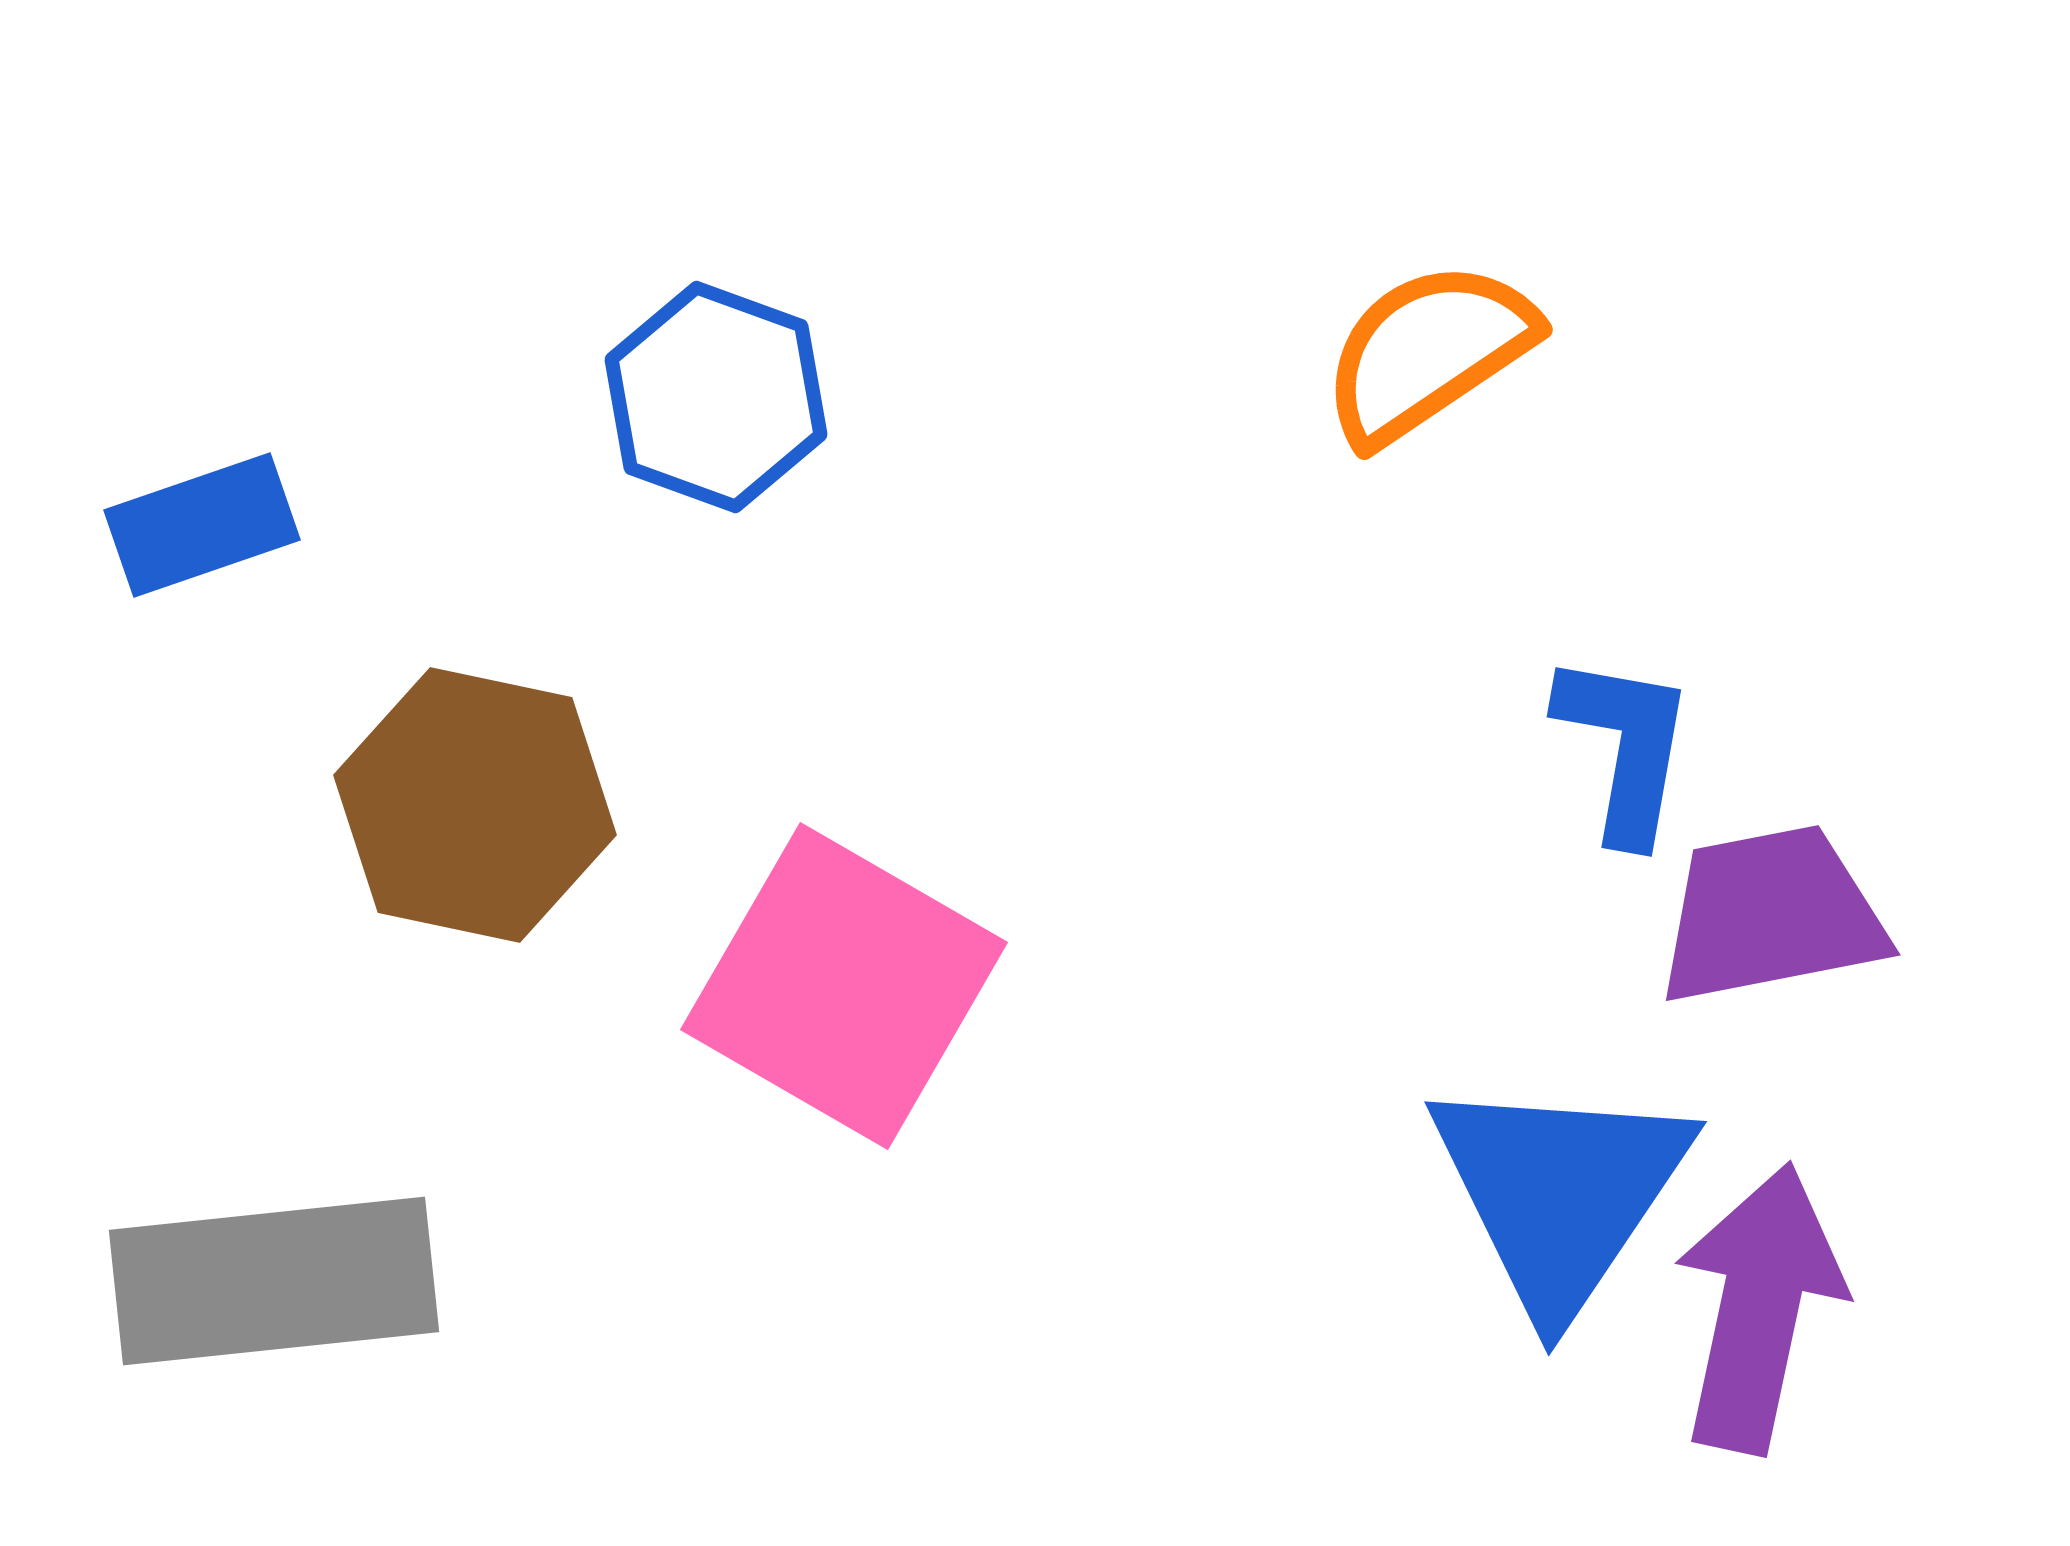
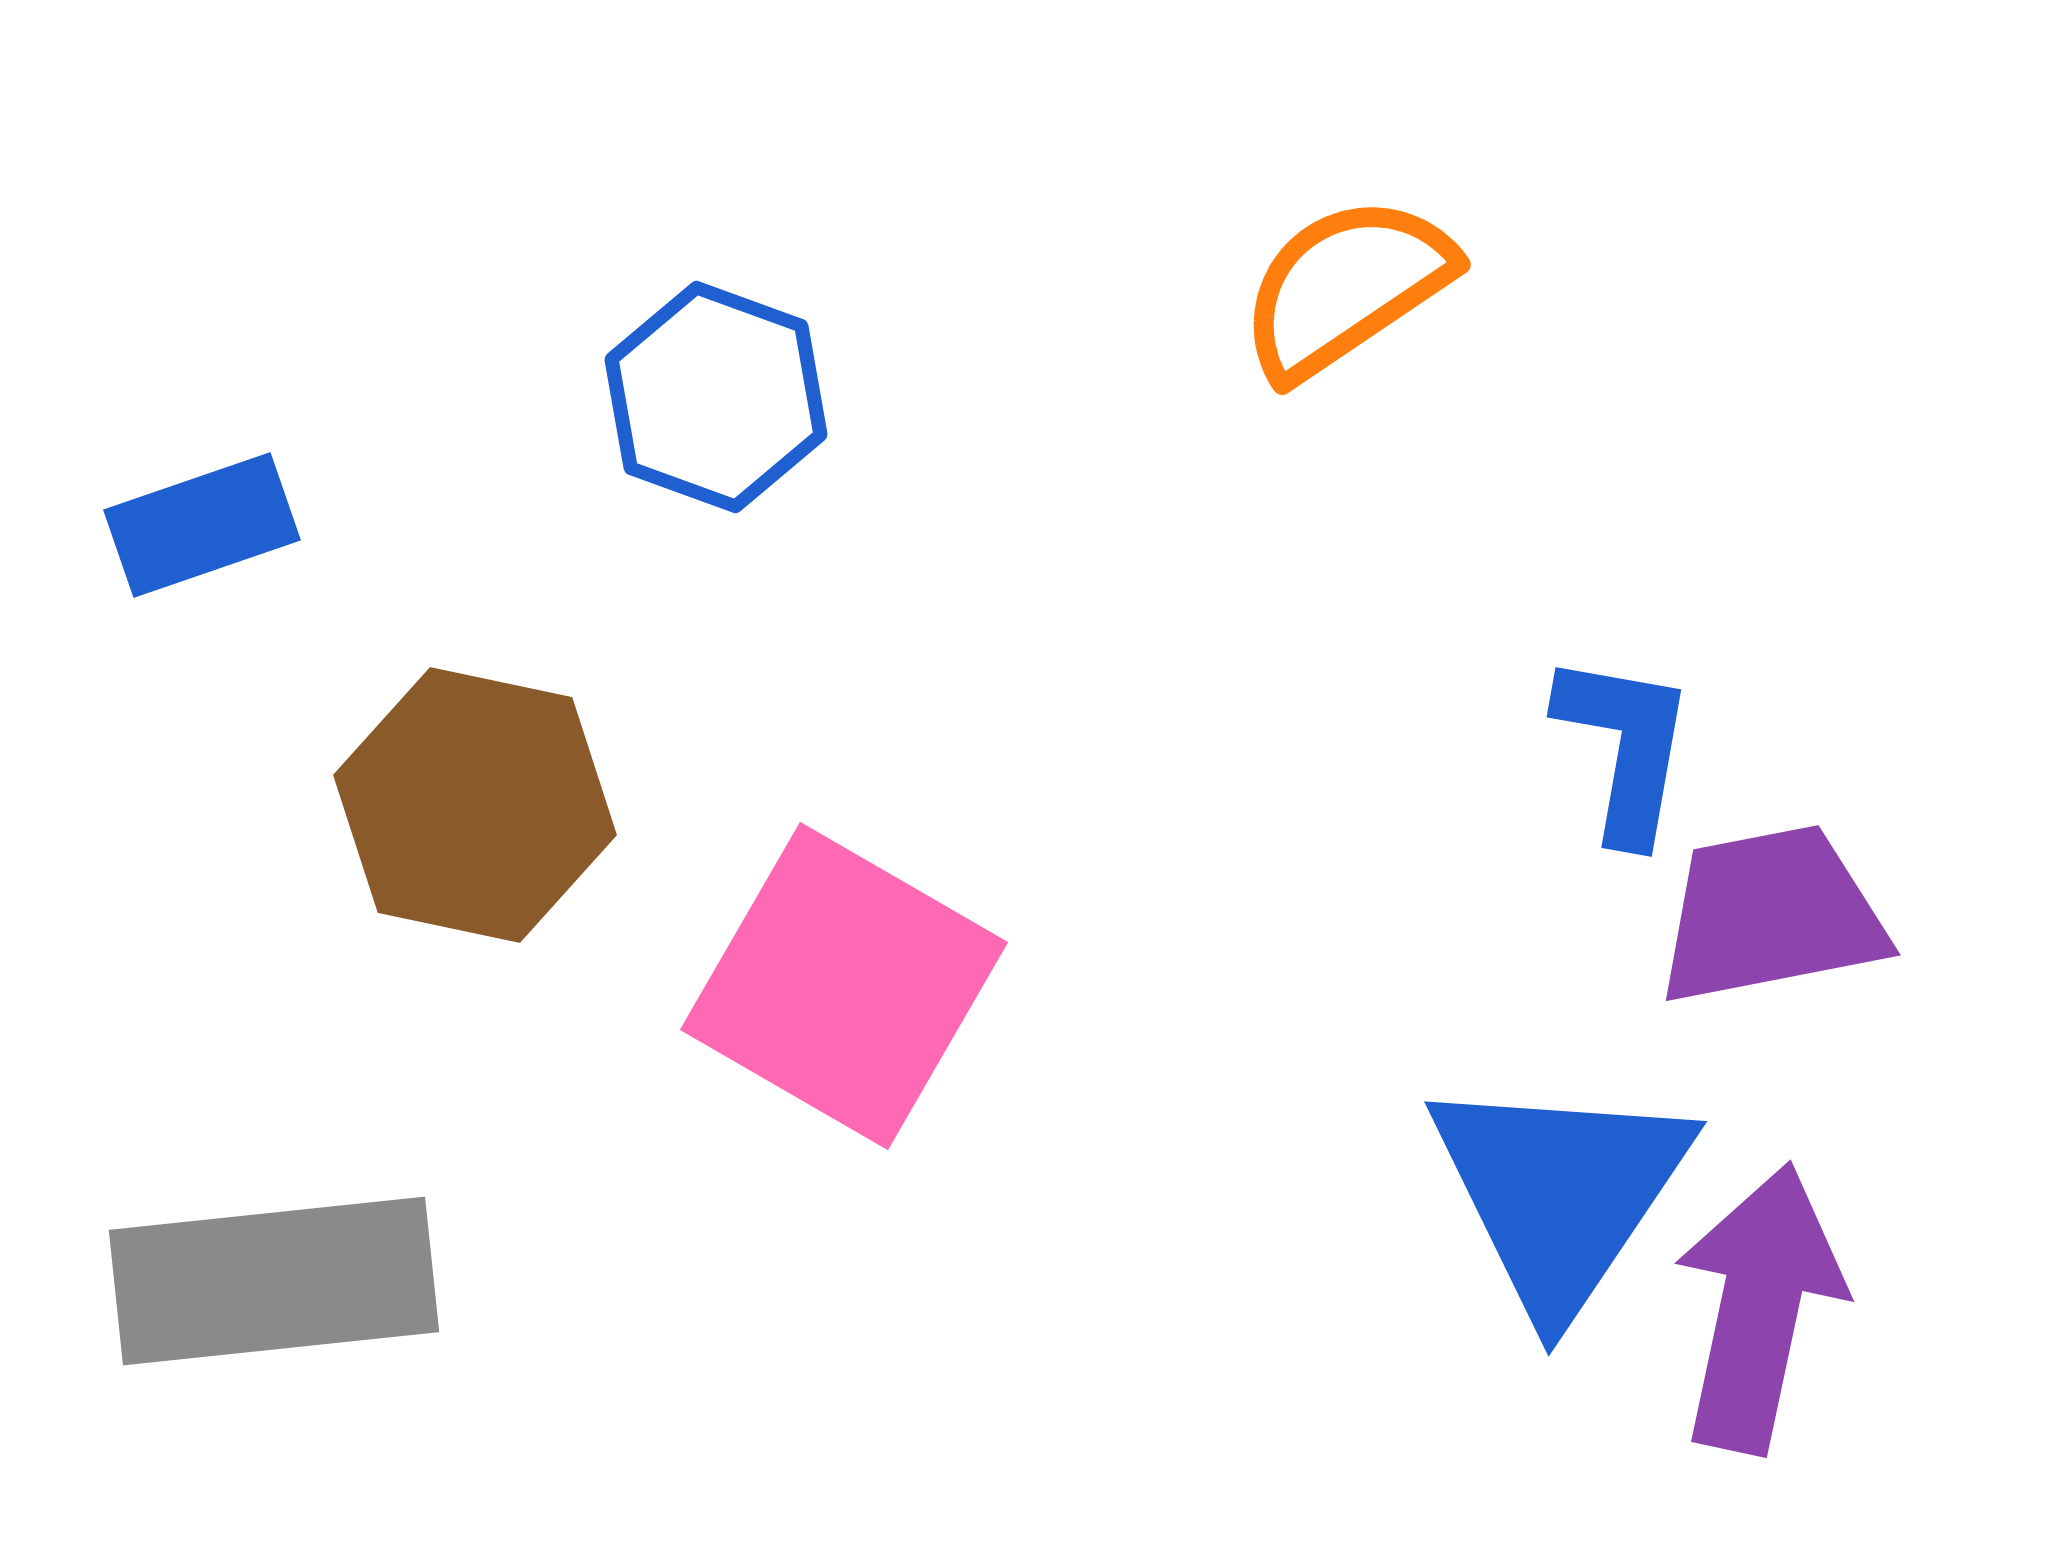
orange semicircle: moved 82 px left, 65 px up
